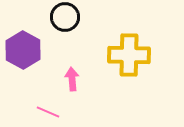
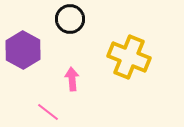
black circle: moved 5 px right, 2 px down
yellow cross: moved 2 px down; rotated 21 degrees clockwise
pink line: rotated 15 degrees clockwise
